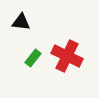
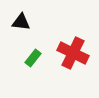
red cross: moved 6 px right, 3 px up
